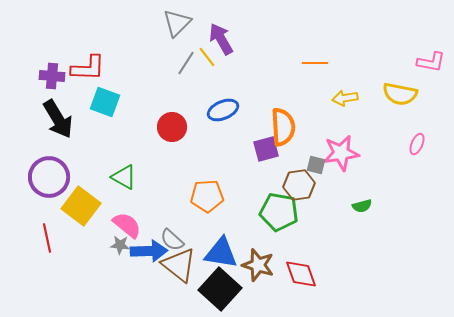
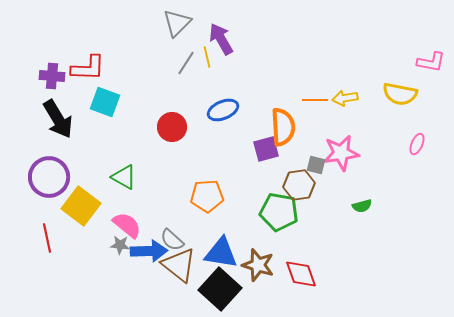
yellow line: rotated 25 degrees clockwise
orange line: moved 37 px down
